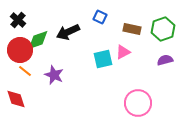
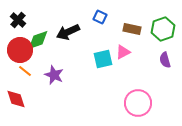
purple semicircle: rotated 91 degrees counterclockwise
